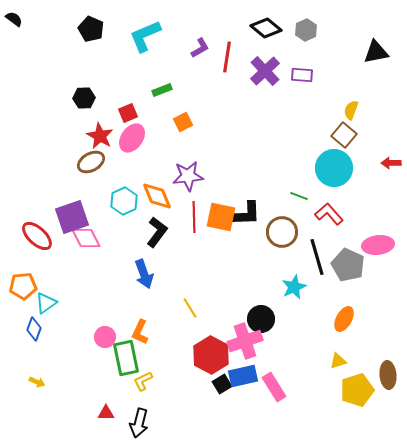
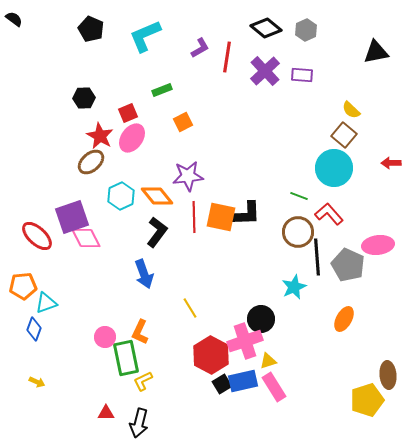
yellow semicircle at (351, 110): rotated 66 degrees counterclockwise
brown ellipse at (91, 162): rotated 12 degrees counterclockwise
orange diamond at (157, 196): rotated 16 degrees counterclockwise
cyan hexagon at (124, 201): moved 3 px left, 5 px up
brown circle at (282, 232): moved 16 px right
black line at (317, 257): rotated 12 degrees clockwise
cyan triangle at (46, 303): rotated 15 degrees clockwise
yellow triangle at (338, 361): moved 70 px left
blue rectangle at (243, 376): moved 5 px down
yellow pentagon at (357, 390): moved 10 px right, 10 px down
